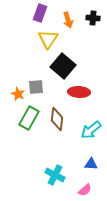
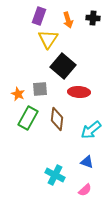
purple rectangle: moved 1 px left, 3 px down
gray square: moved 4 px right, 2 px down
green rectangle: moved 1 px left
blue triangle: moved 4 px left, 2 px up; rotated 16 degrees clockwise
